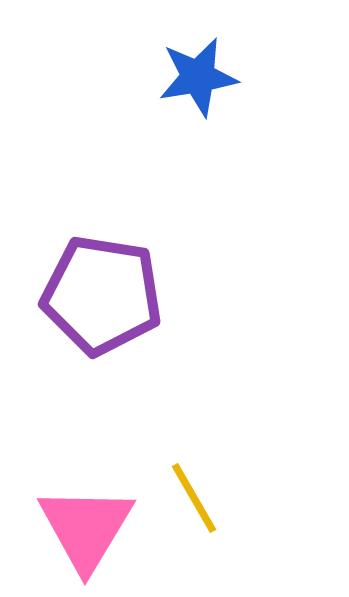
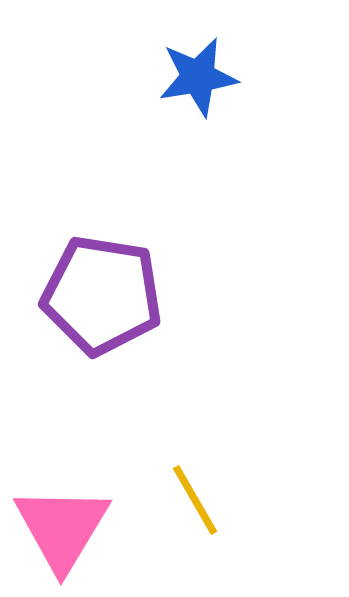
yellow line: moved 1 px right, 2 px down
pink triangle: moved 24 px left
